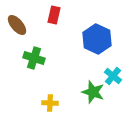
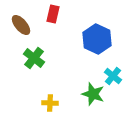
red rectangle: moved 1 px left, 1 px up
brown ellipse: moved 4 px right
green cross: rotated 20 degrees clockwise
green star: moved 2 px down
